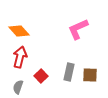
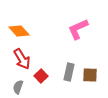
red arrow: moved 2 px right, 2 px down; rotated 135 degrees clockwise
